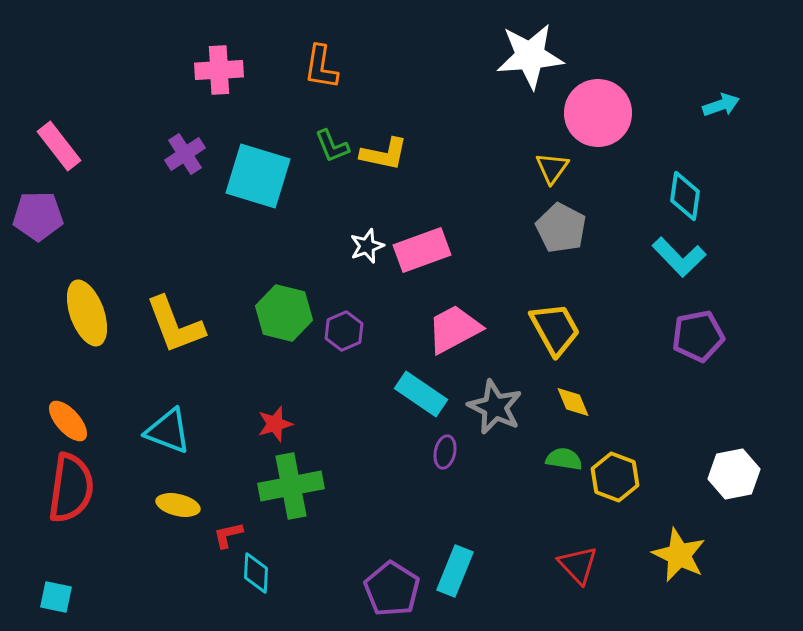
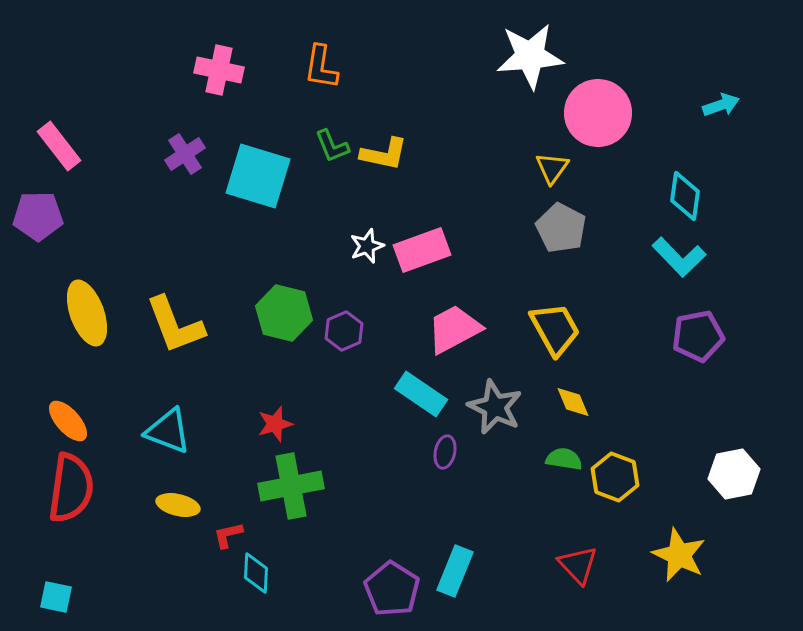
pink cross at (219, 70): rotated 15 degrees clockwise
